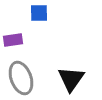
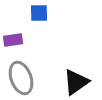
black triangle: moved 5 px right, 3 px down; rotated 20 degrees clockwise
